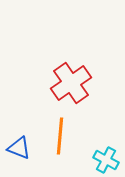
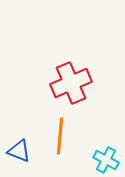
red cross: rotated 12 degrees clockwise
blue triangle: moved 3 px down
